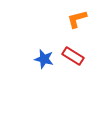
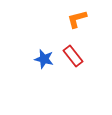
red rectangle: rotated 20 degrees clockwise
